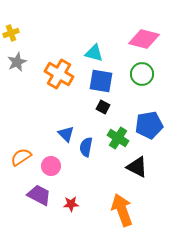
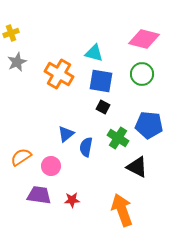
blue pentagon: rotated 16 degrees clockwise
blue triangle: rotated 36 degrees clockwise
purple trapezoid: rotated 20 degrees counterclockwise
red star: moved 1 px right, 4 px up
